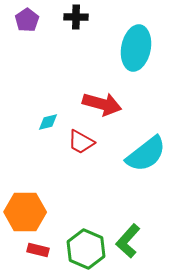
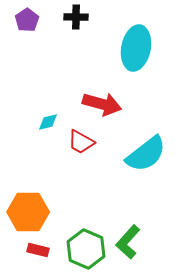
orange hexagon: moved 3 px right
green L-shape: moved 1 px down
